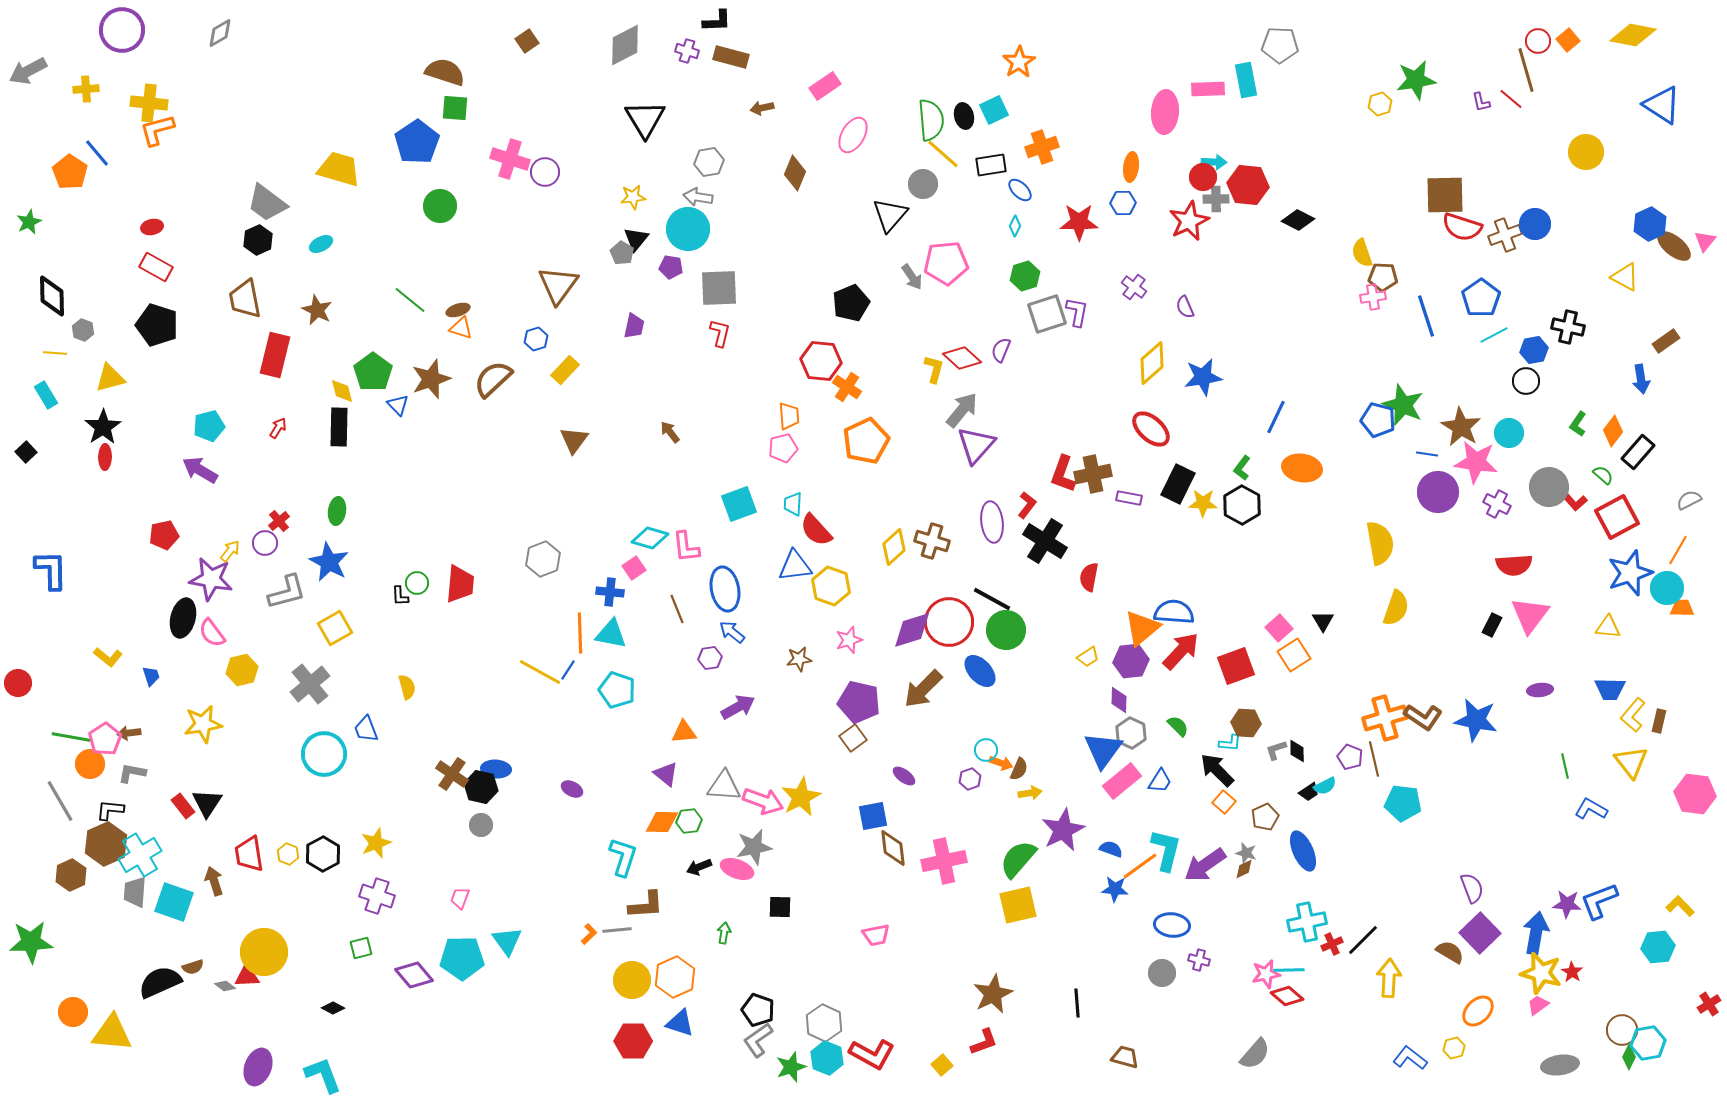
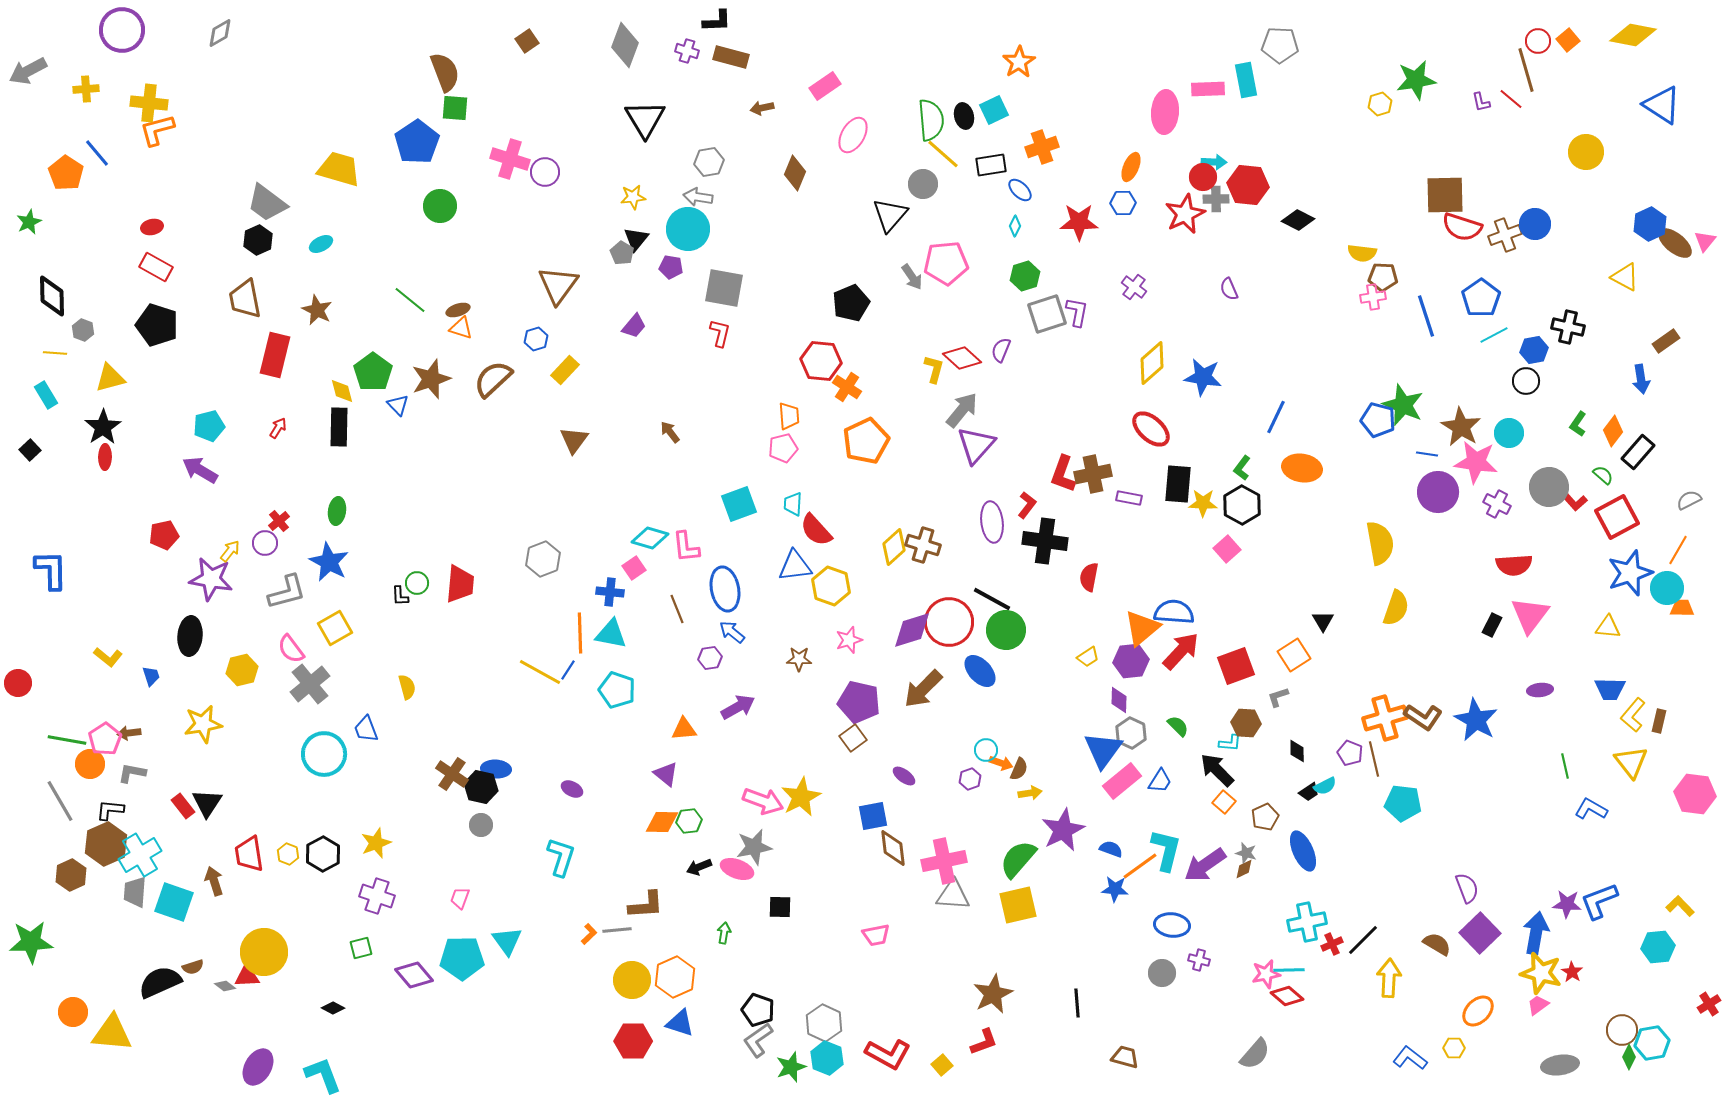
gray diamond at (625, 45): rotated 42 degrees counterclockwise
brown semicircle at (445, 72): rotated 51 degrees clockwise
orange ellipse at (1131, 167): rotated 16 degrees clockwise
orange pentagon at (70, 172): moved 4 px left, 1 px down
red star at (1189, 221): moved 4 px left, 7 px up
brown ellipse at (1674, 246): moved 1 px right, 3 px up
yellow semicircle at (1362, 253): rotated 64 degrees counterclockwise
gray square at (719, 288): moved 5 px right; rotated 12 degrees clockwise
purple semicircle at (1185, 307): moved 44 px right, 18 px up
purple trapezoid at (634, 326): rotated 28 degrees clockwise
blue star at (1203, 377): rotated 18 degrees clockwise
black square at (26, 452): moved 4 px right, 2 px up
black rectangle at (1178, 484): rotated 21 degrees counterclockwise
brown cross at (932, 541): moved 9 px left, 4 px down
black cross at (1045, 541): rotated 24 degrees counterclockwise
black ellipse at (183, 618): moved 7 px right, 18 px down; rotated 9 degrees counterclockwise
pink square at (1279, 628): moved 52 px left, 79 px up
pink semicircle at (212, 633): moved 79 px right, 16 px down
brown star at (799, 659): rotated 10 degrees clockwise
blue star at (1476, 720): rotated 18 degrees clockwise
orange triangle at (684, 732): moved 3 px up
green line at (71, 737): moved 4 px left, 3 px down
gray L-shape at (1276, 750): moved 2 px right, 53 px up
purple pentagon at (1350, 757): moved 4 px up
gray triangle at (724, 786): moved 229 px right, 109 px down
cyan L-shape at (623, 857): moved 62 px left
purple semicircle at (1472, 888): moved 5 px left
brown semicircle at (1450, 952): moved 13 px left, 8 px up
cyan hexagon at (1648, 1043): moved 4 px right
yellow hexagon at (1454, 1048): rotated 15 degrees clockwise
red L-shape at (872, 1054): moved 16 px right
purple ellipse at (258, 1067): rotated 9 degrees clockwise
